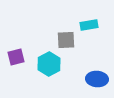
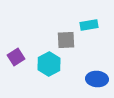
purple square: rotated 18 degrees counterclockwise
